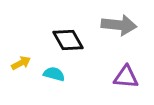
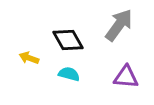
gray arrow: rotated 60 degrees counterclockwise
yellow arrow: moved 8 px right, 5 px up; rotated 132 degrees counterclockwise
cyan semicircle: moved 15 px right
